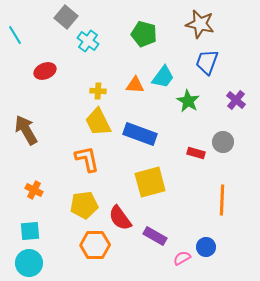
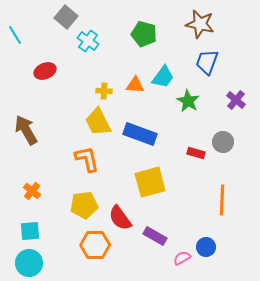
yellow cross: moved 6 px right
orange cross: moved 2 px left, 1 px down; rotated 12 degrees clockwise
